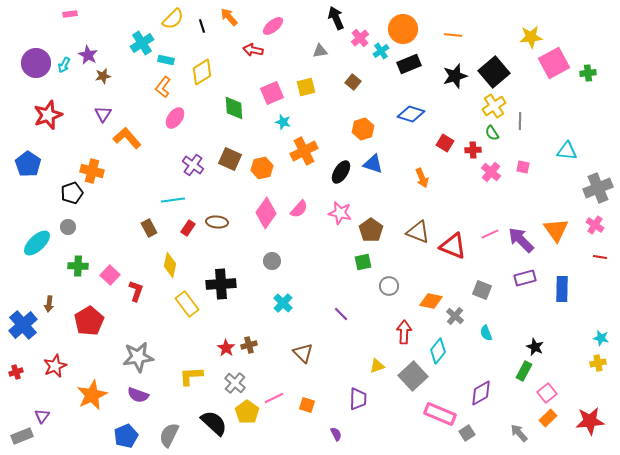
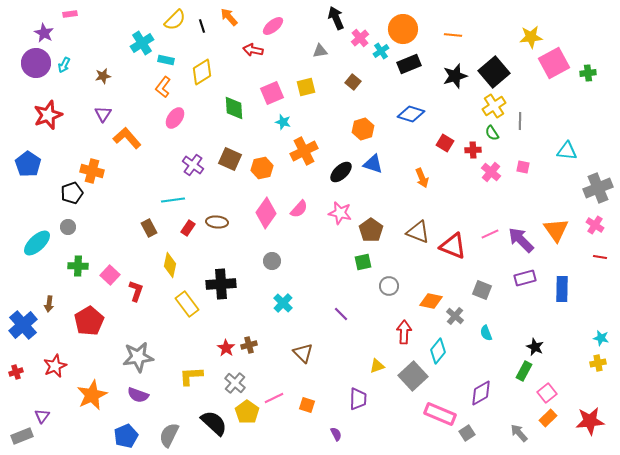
yellow semicircle at (173, 19): moved 2 px right, 1 px down
purple star at (88, 55): moved 44 px left, 22 px up
black ellipse at (341, 172): rotated 15 degrees clockwise
